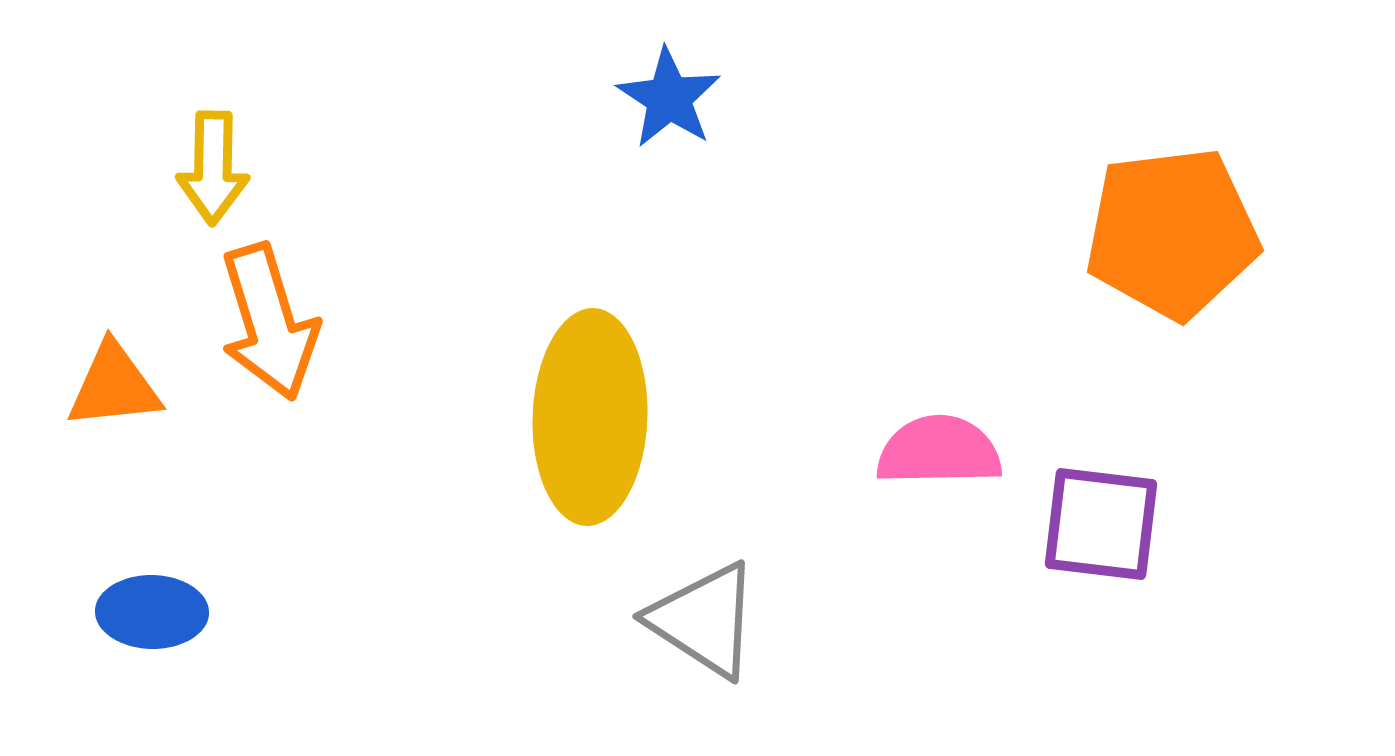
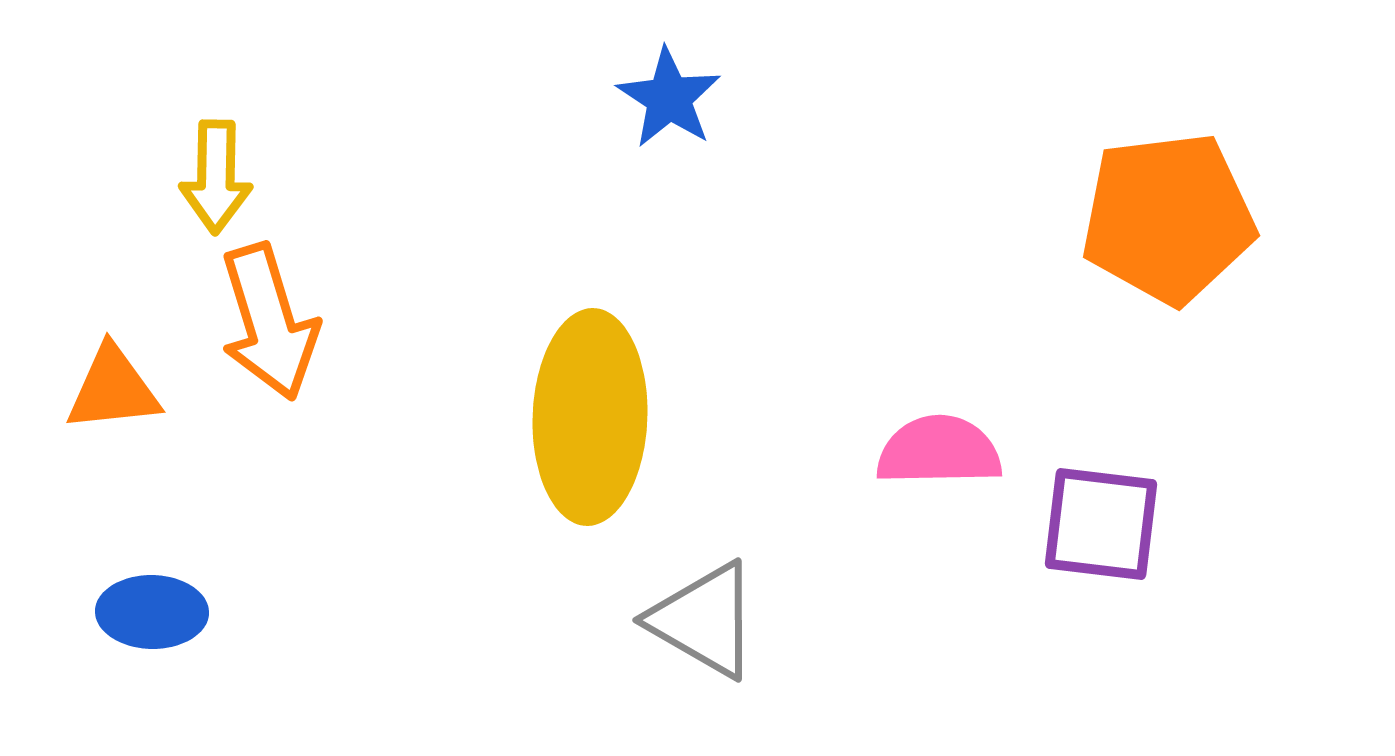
yellow arrow: moved 3 px right, 9 px down
orange pentagon: moved 4 px left, 15 px up
orange triangle: moved 1 px left, 3 px down
gray triangle: rotated 3 degrees counterclockwise
